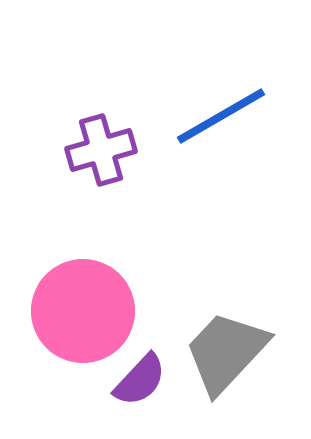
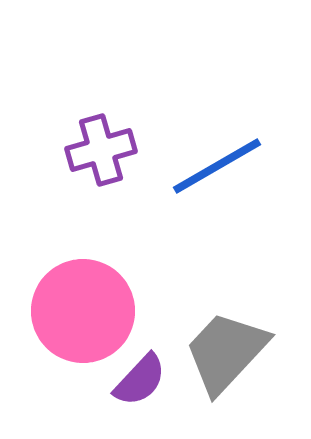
blue line: moved 4 px left, 50 px down
